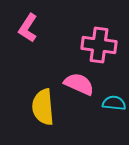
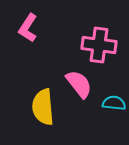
pink semicircle: rotated 28 degrees clockwise
